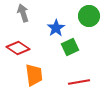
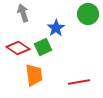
green circle: moved 1 px left, 2 px up
green square: moved 27 px left
